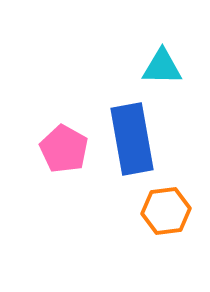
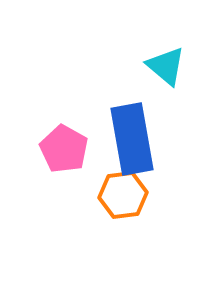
cyan triangle: moved 4 px right, 1 px up; rotated 39 degrees clockwise
orange hexagon: moved 43 px left, 16 px up
